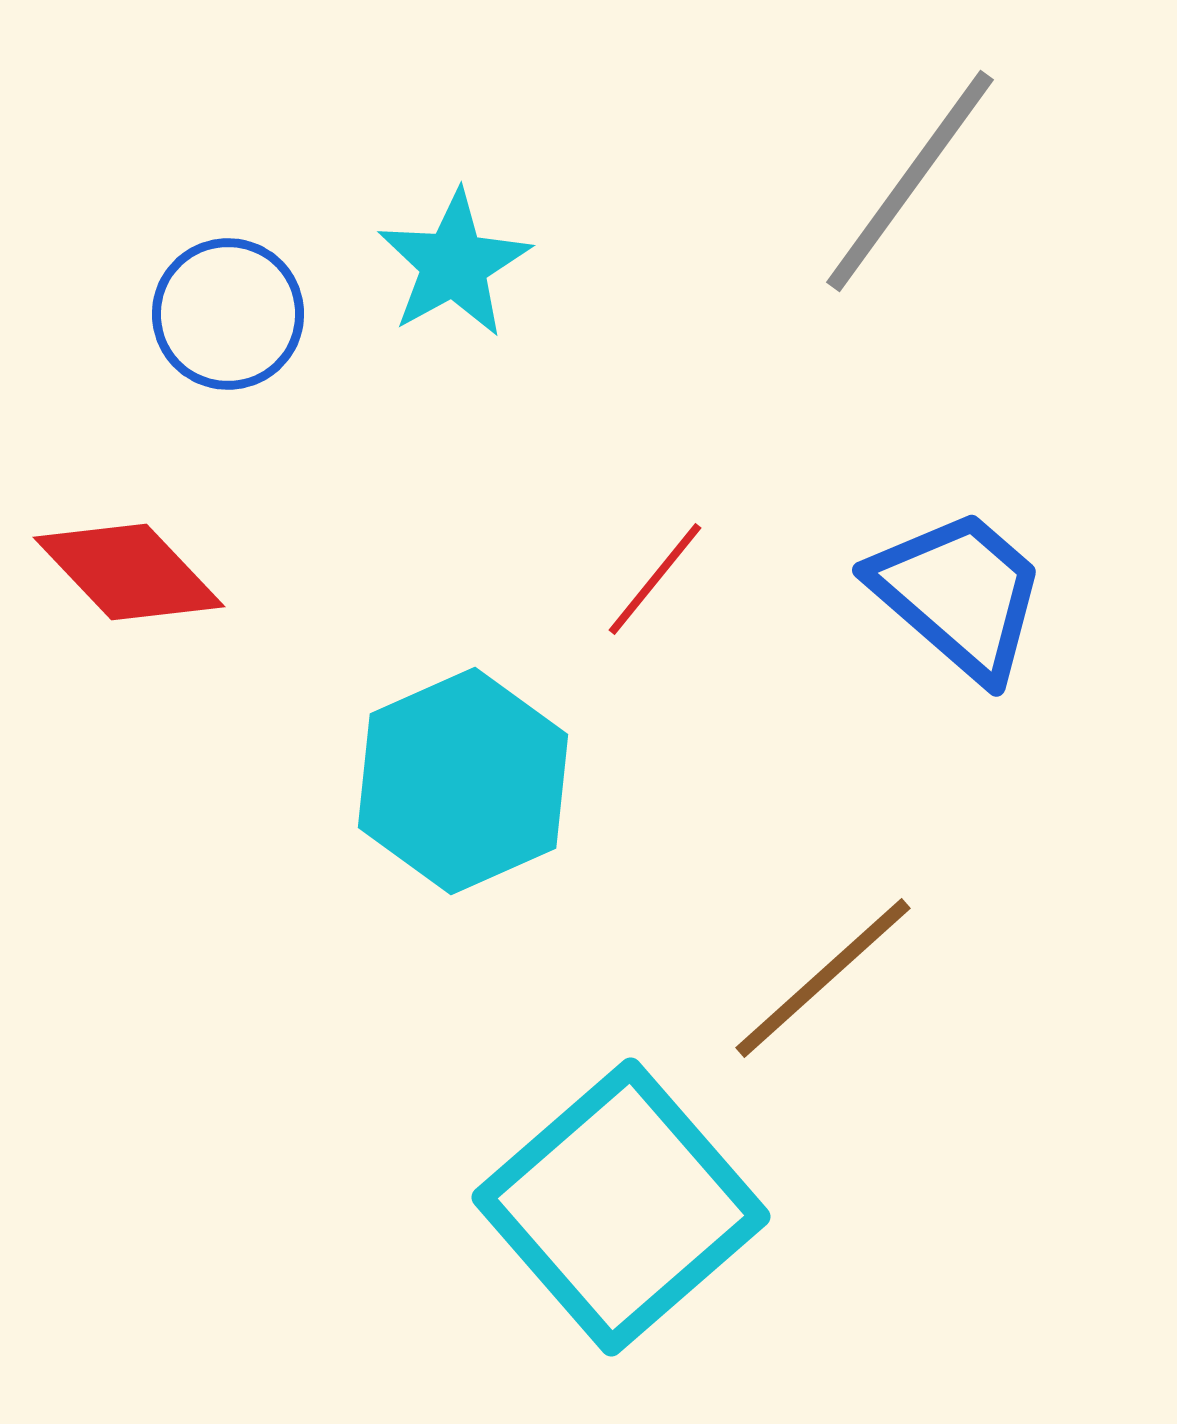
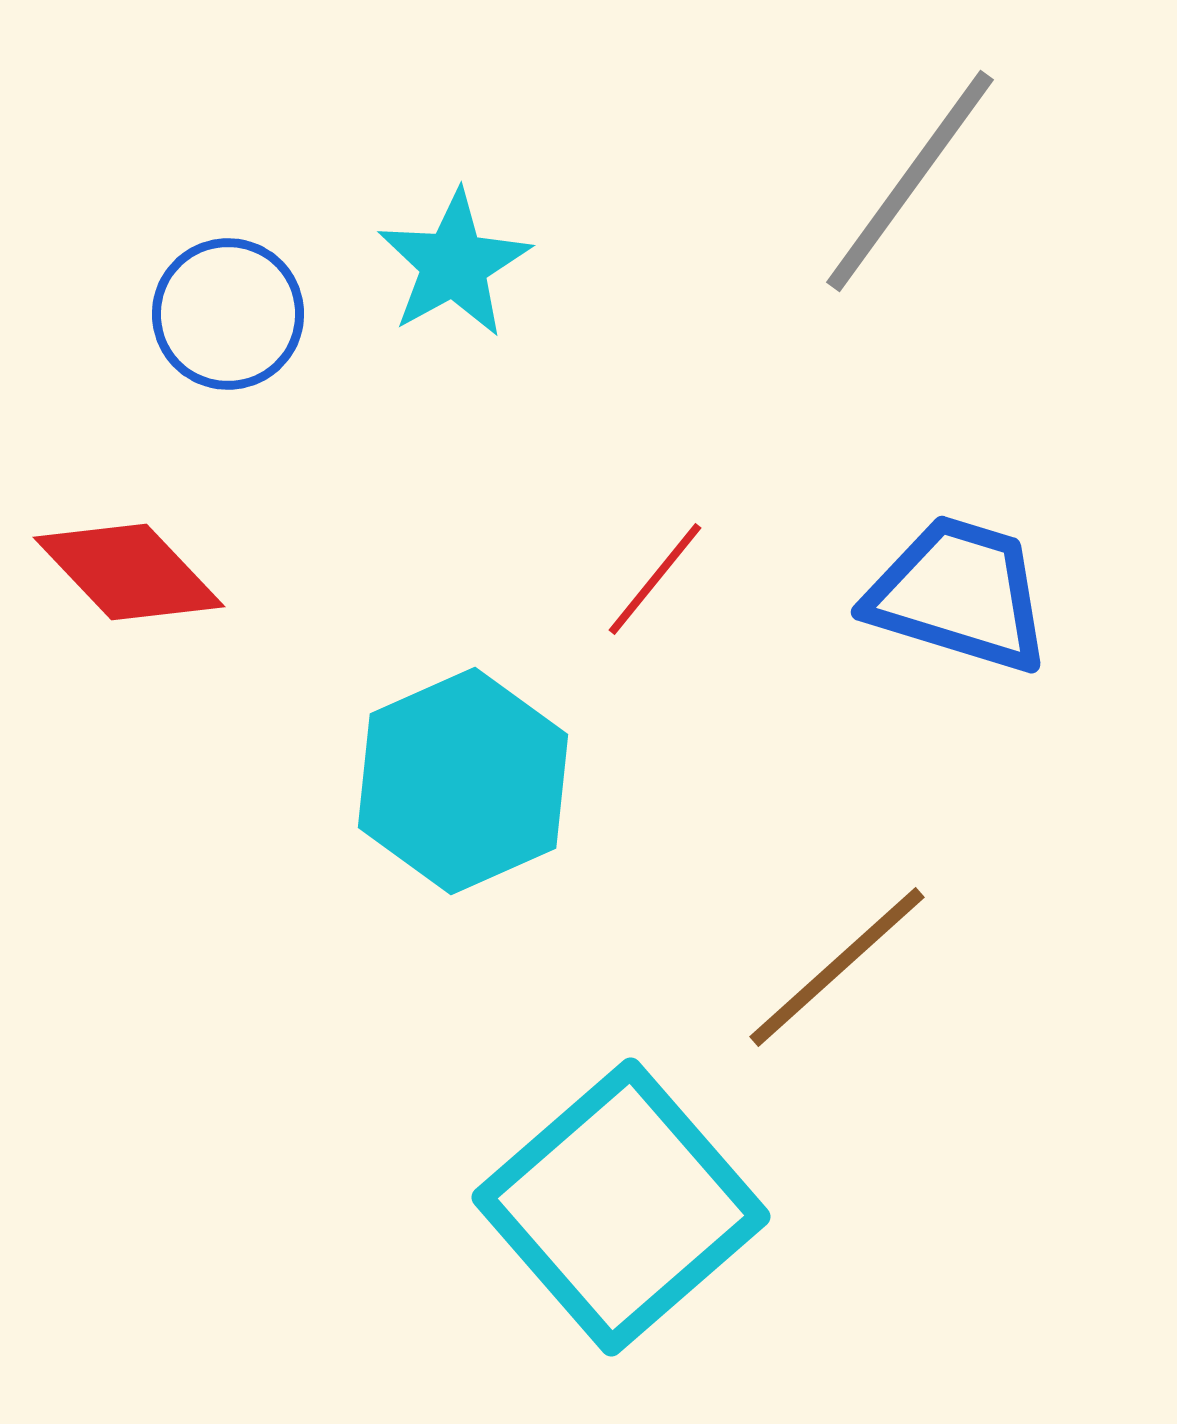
blue trapezoid: rotated 24 degrees counterclockwise
brown line: moved 14 px right, 11 px up
